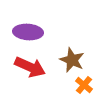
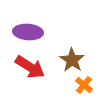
brown star: rotated 10 degrees clockwise
red arrow: rotated 8 degrees clockwise
